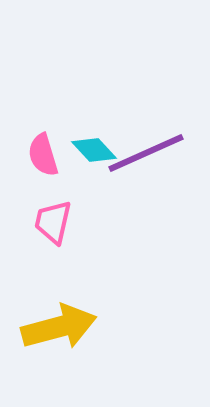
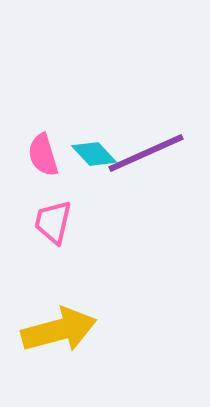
cyan diamond: moved 4 px down
yellow arrow: moved 3 px down
